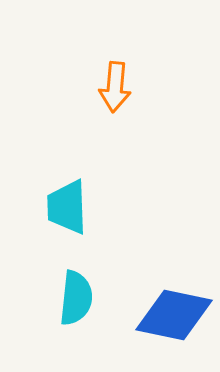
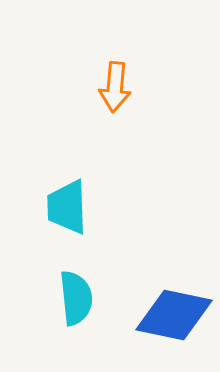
cyan semicircle: rotated 12 degrees counterclockwise
